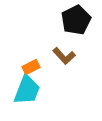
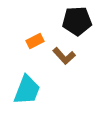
black pentagon: moved 1 px right, 1 px down; rotated 24 degrees clockwise
orange rectangle: moved 4 px right, 26 px up
